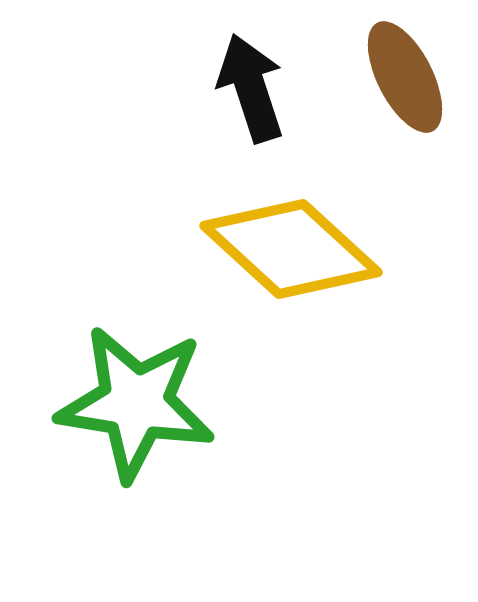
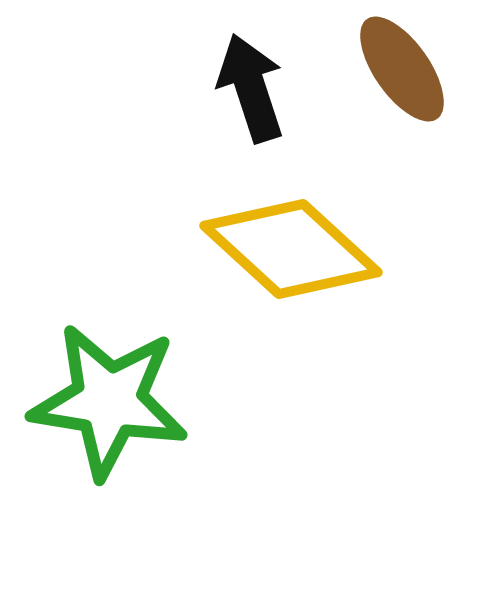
brown ellipse: moved 3 px left, 8 px up; rotated 8 degrees counterclockwise
green star: moved 27 px left, 2 px up
